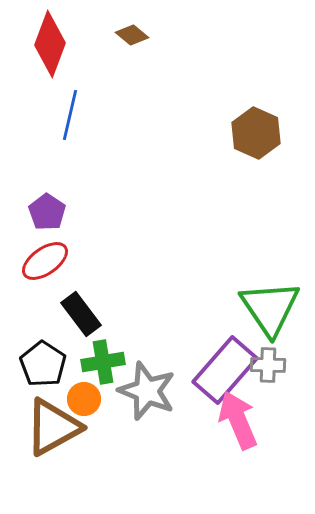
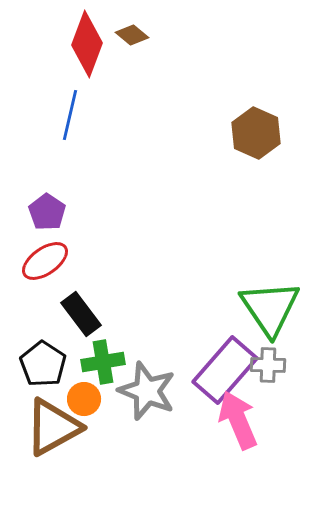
red diamond: moved 37 px right
